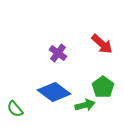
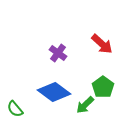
green arrow: rotated 150 degrees clockwise
